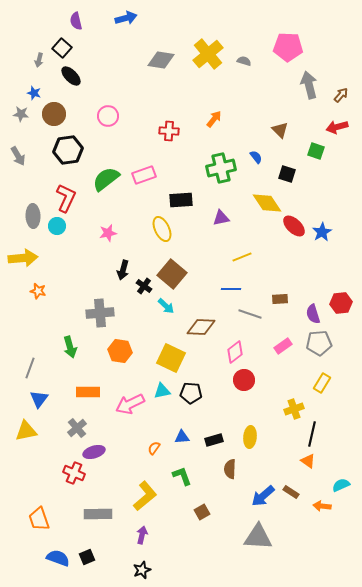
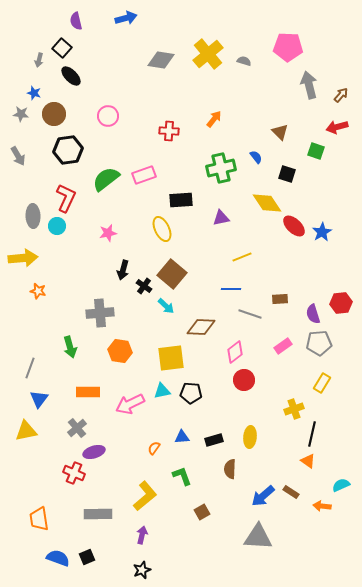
brown triangle at (280, 130): moved 2 px down
yellow square at (171, 358): rotated 32 degrees counterclockwise
orange trapezoid at (39, 519): rotated 10 degrees clockwise
